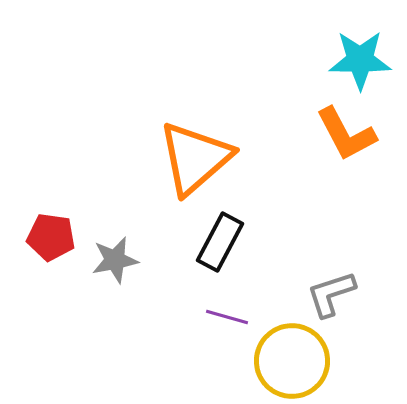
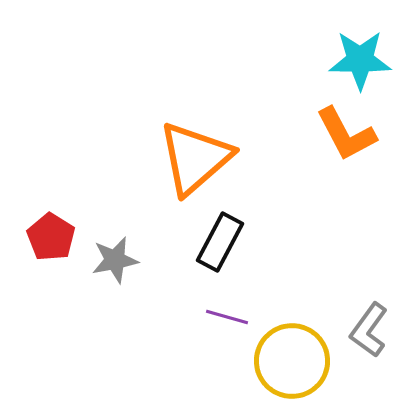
red pentagon: rotated 24 degrees clockwise
gray L-shape: moved 38 px right, 36 px down; rotated 36 degrees counterclockwise
